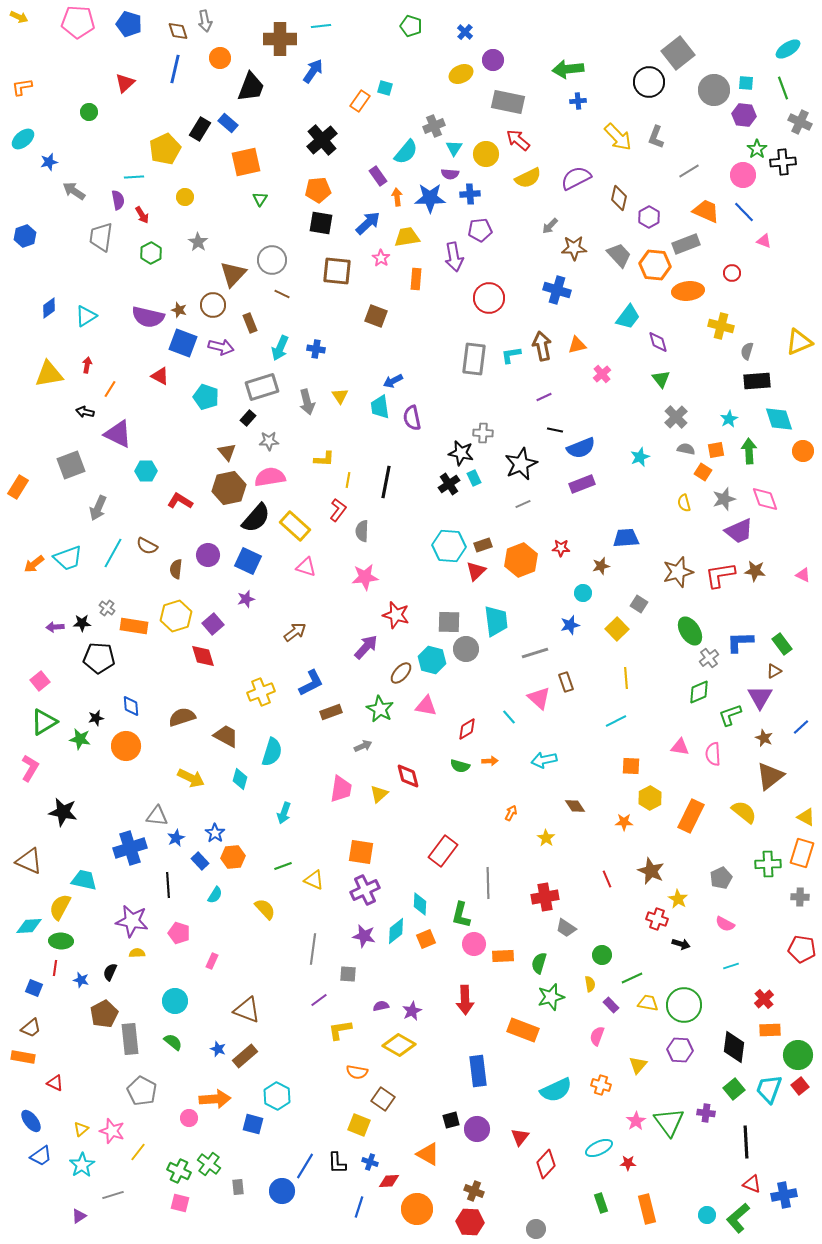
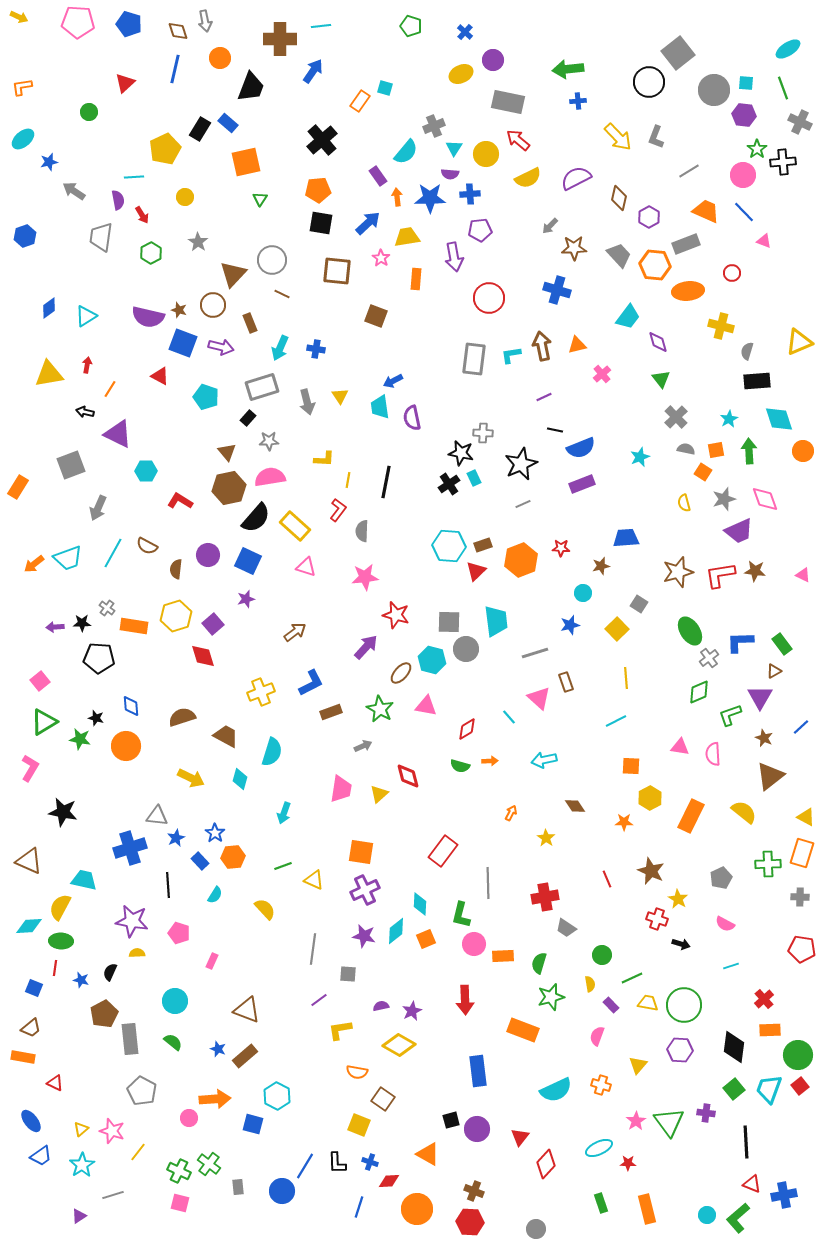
black star at (96, 718): rotated 28 degrees clockwise
